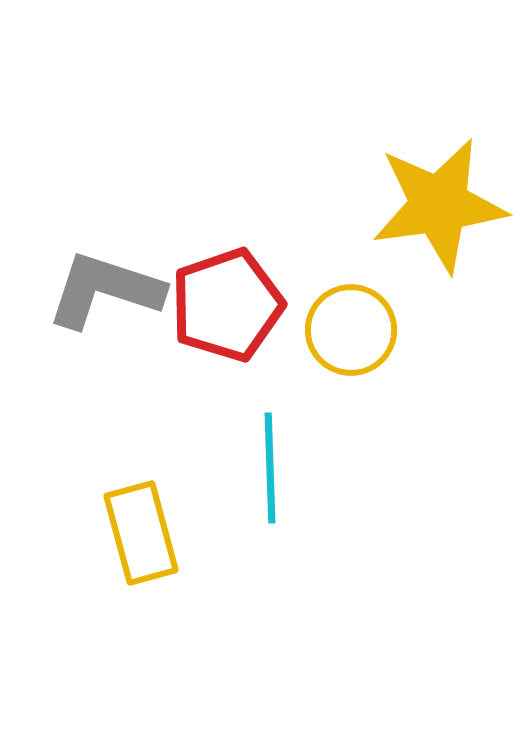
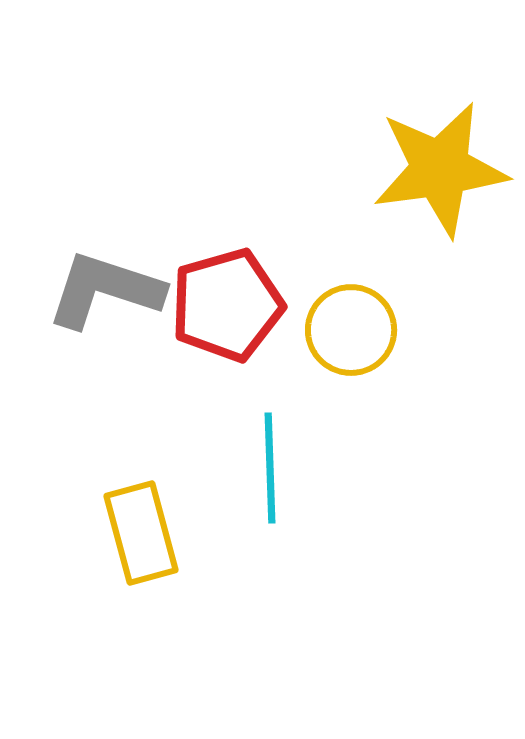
yellow star: moved 1 px right, 36 px up
red pentagon: rotated 3 degrees clockwise
